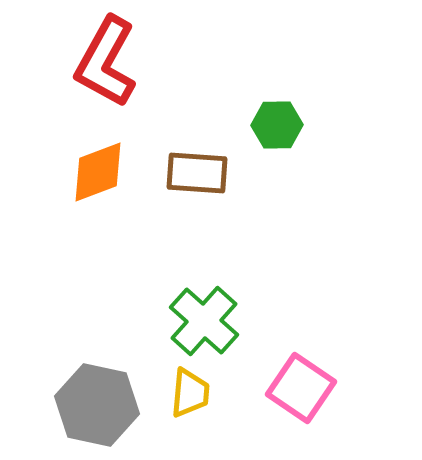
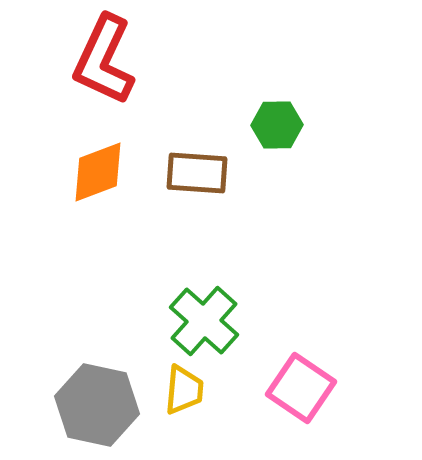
red L-shape: moved 2 px left, 2 px up; rotated 4 degrees counterclockwise
yellow trapezoid: moved 6 px left, 3 px up
